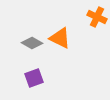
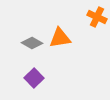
orange triangle: rotated 35 degrees counterclockwise
purple square: rotated 24 degrees counterclockwise
